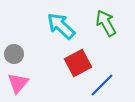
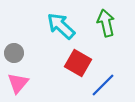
green arrow: rotated 16 degrees clockwise
gray circle: moved 1 px up
red square: rotated 32 degrees counterclockwise
blue line: moved 1 px right
